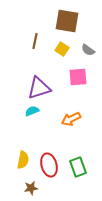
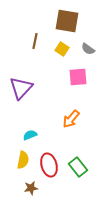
gray semicircle: moved 1 px up
purple triangle: moved 18 px left; rotated 30 degrees counterclockwise
cyan semicircle: moved 2 px left, 24 px down
orange arrow: rotated 24 degrees counterclockwise
green rectangle: rotated 18 degrees counterclockwise
